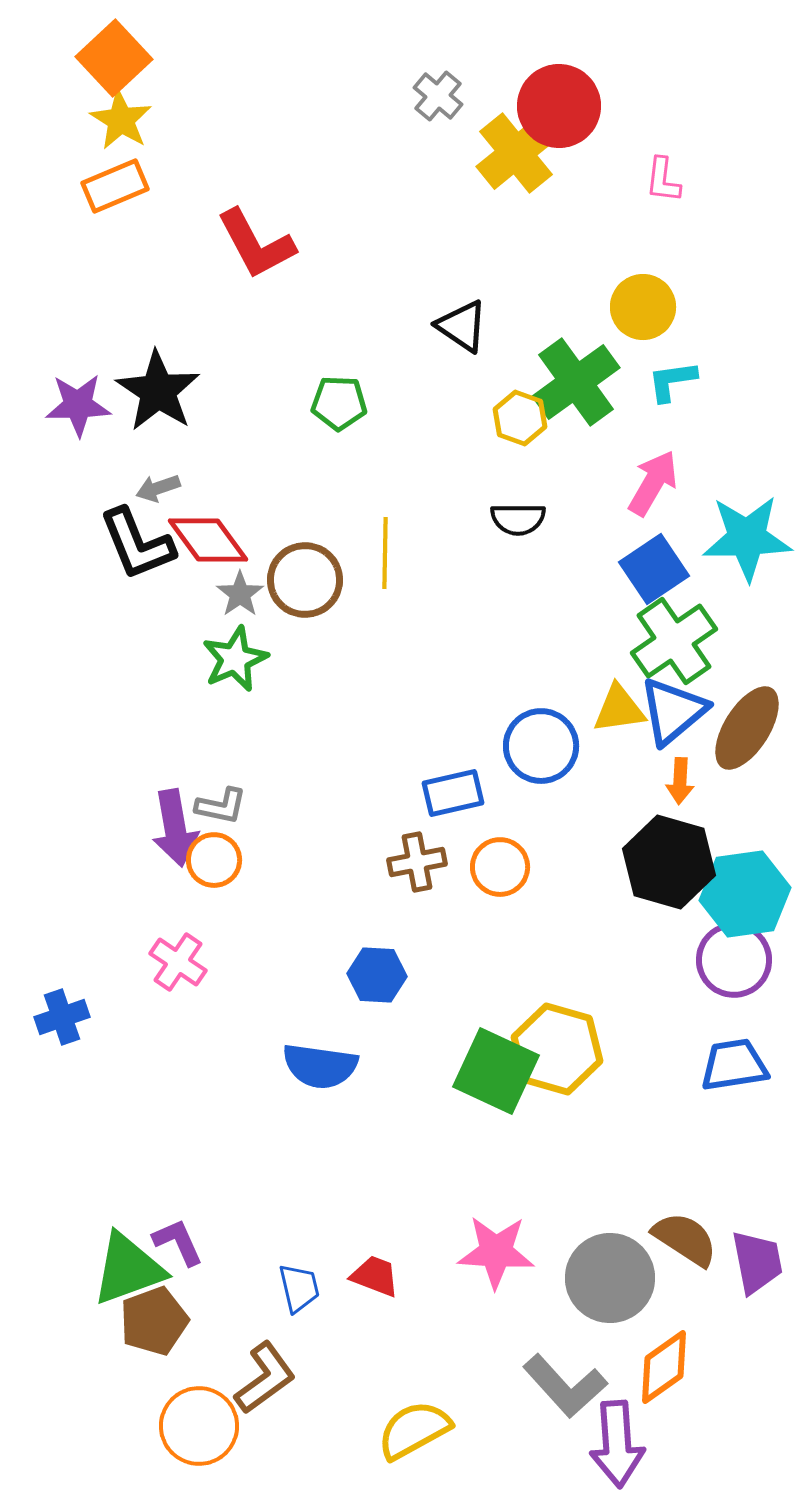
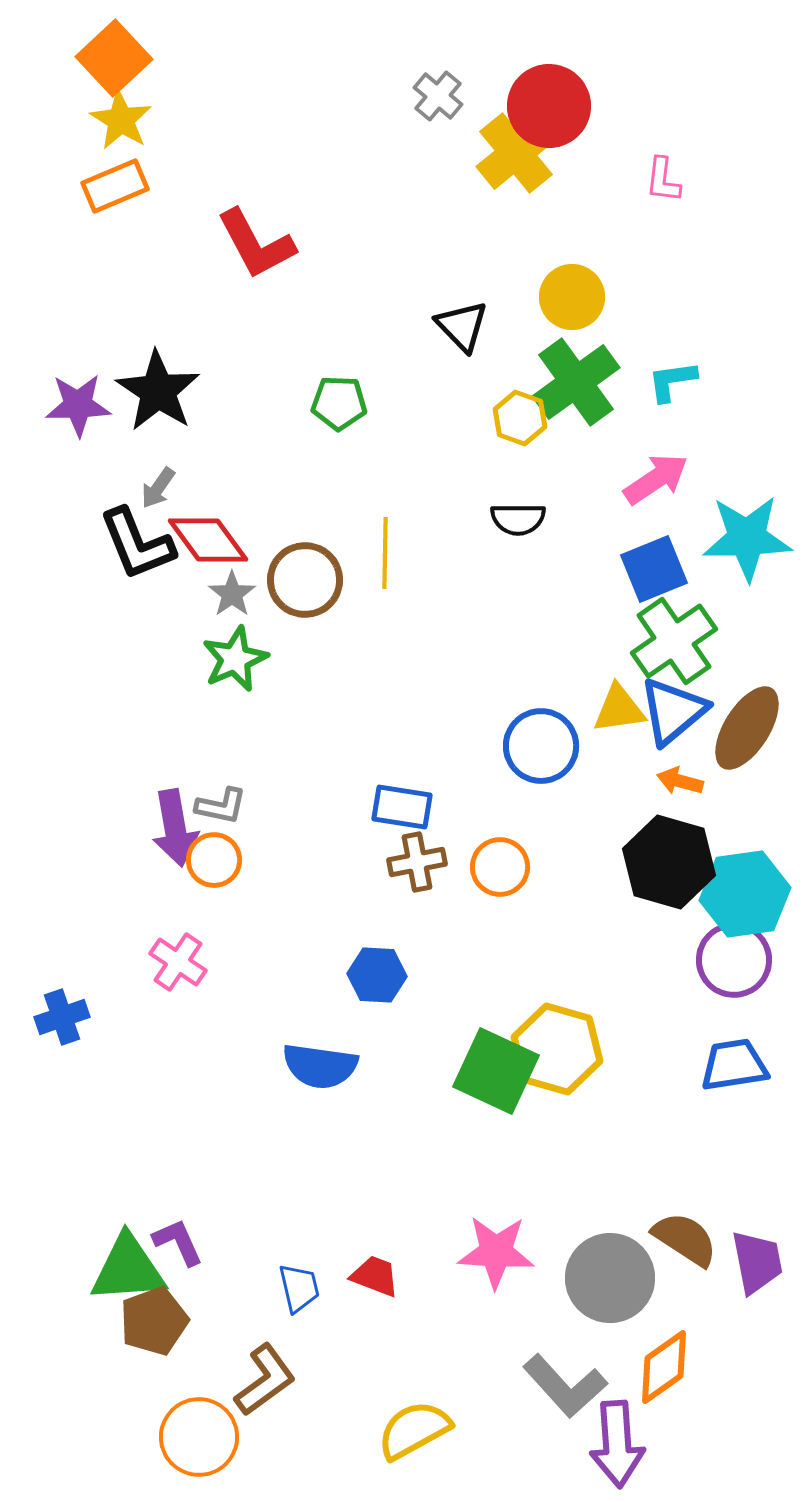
red circle at (559, 106): moved 10 px left
yellow circle at (643, 307): moved 71 px left, 10 px up
black triangle at (462, 326): rotated 12 degrees clockwise
pink arrow at (653, 483): moved 3 px right, 4 px up; rotated 26 degrees clockwise
gray arrow at (158, 488): rotated 36 degrees counterclockwise
blue square at (654, 569): rotated 12 degrees clockwise
gray star at (240, 594): moved 8 px left
orange arrow at (680, 781): rotated 102 degrees clockwise
blue rectangle at (453, 793): moved 51 px left, 14 px down; rotated 22 degrees clockwise
green triangle at (128, 1269): rotated 16 degrees clockwise
brown L-shape at (265, 1378): moved 2 px down
orange circle at (199, 1426): moved 11 px down
